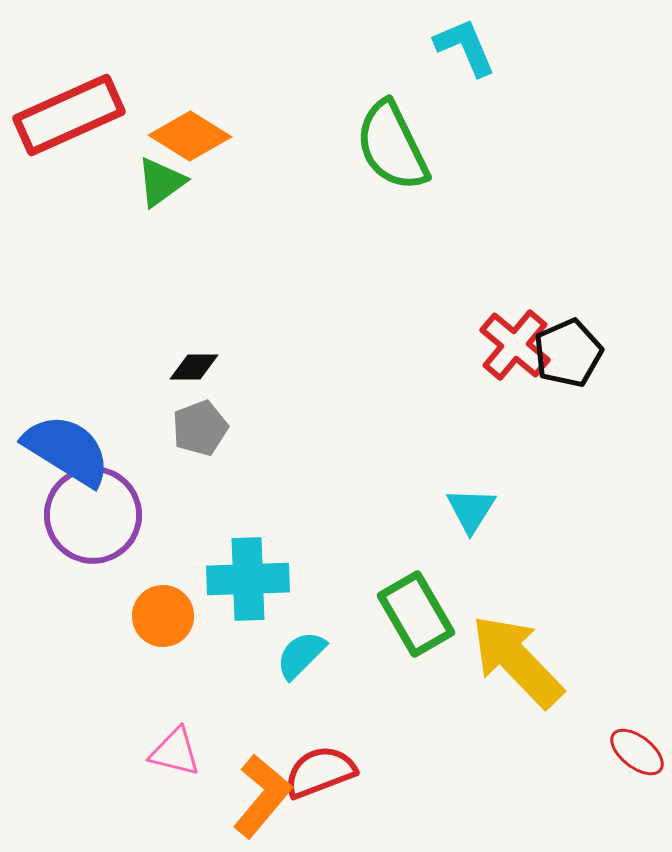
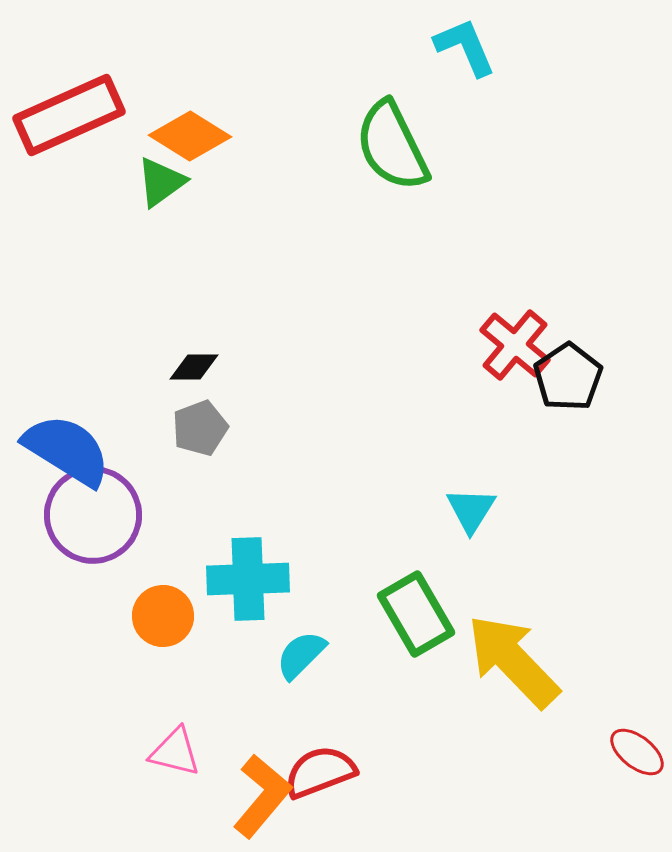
black pentagon: moved 24 px down; rotated 10 degrees counterclockwise
yellow arrow: moved 4 px left
